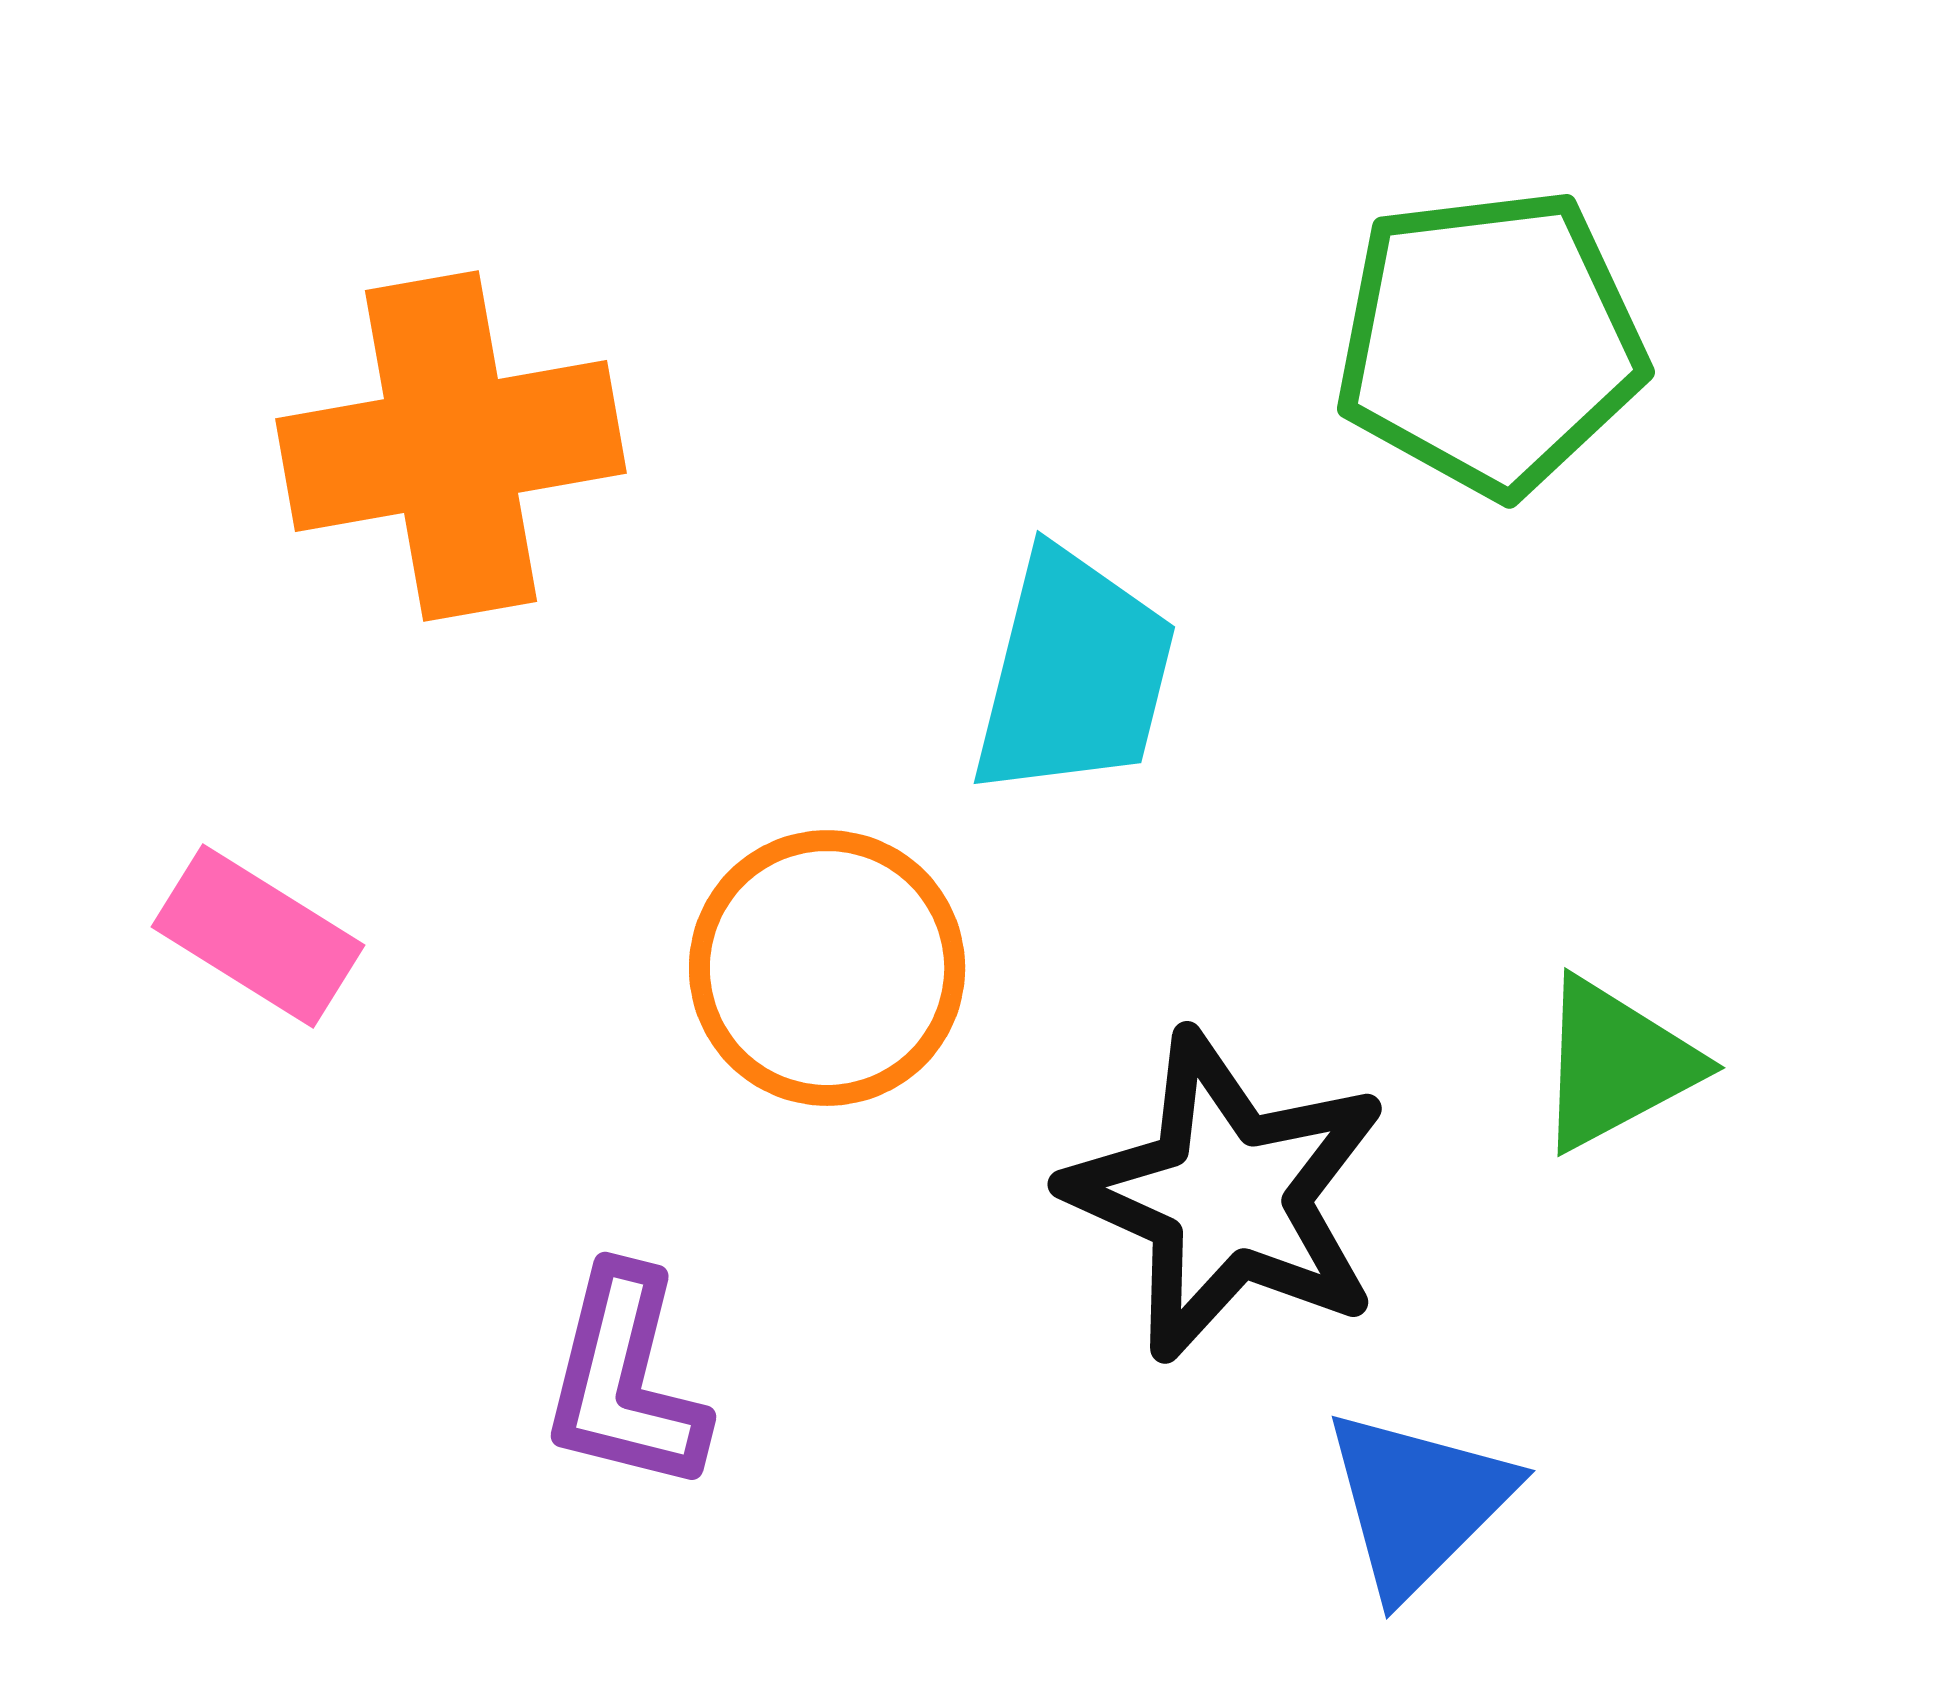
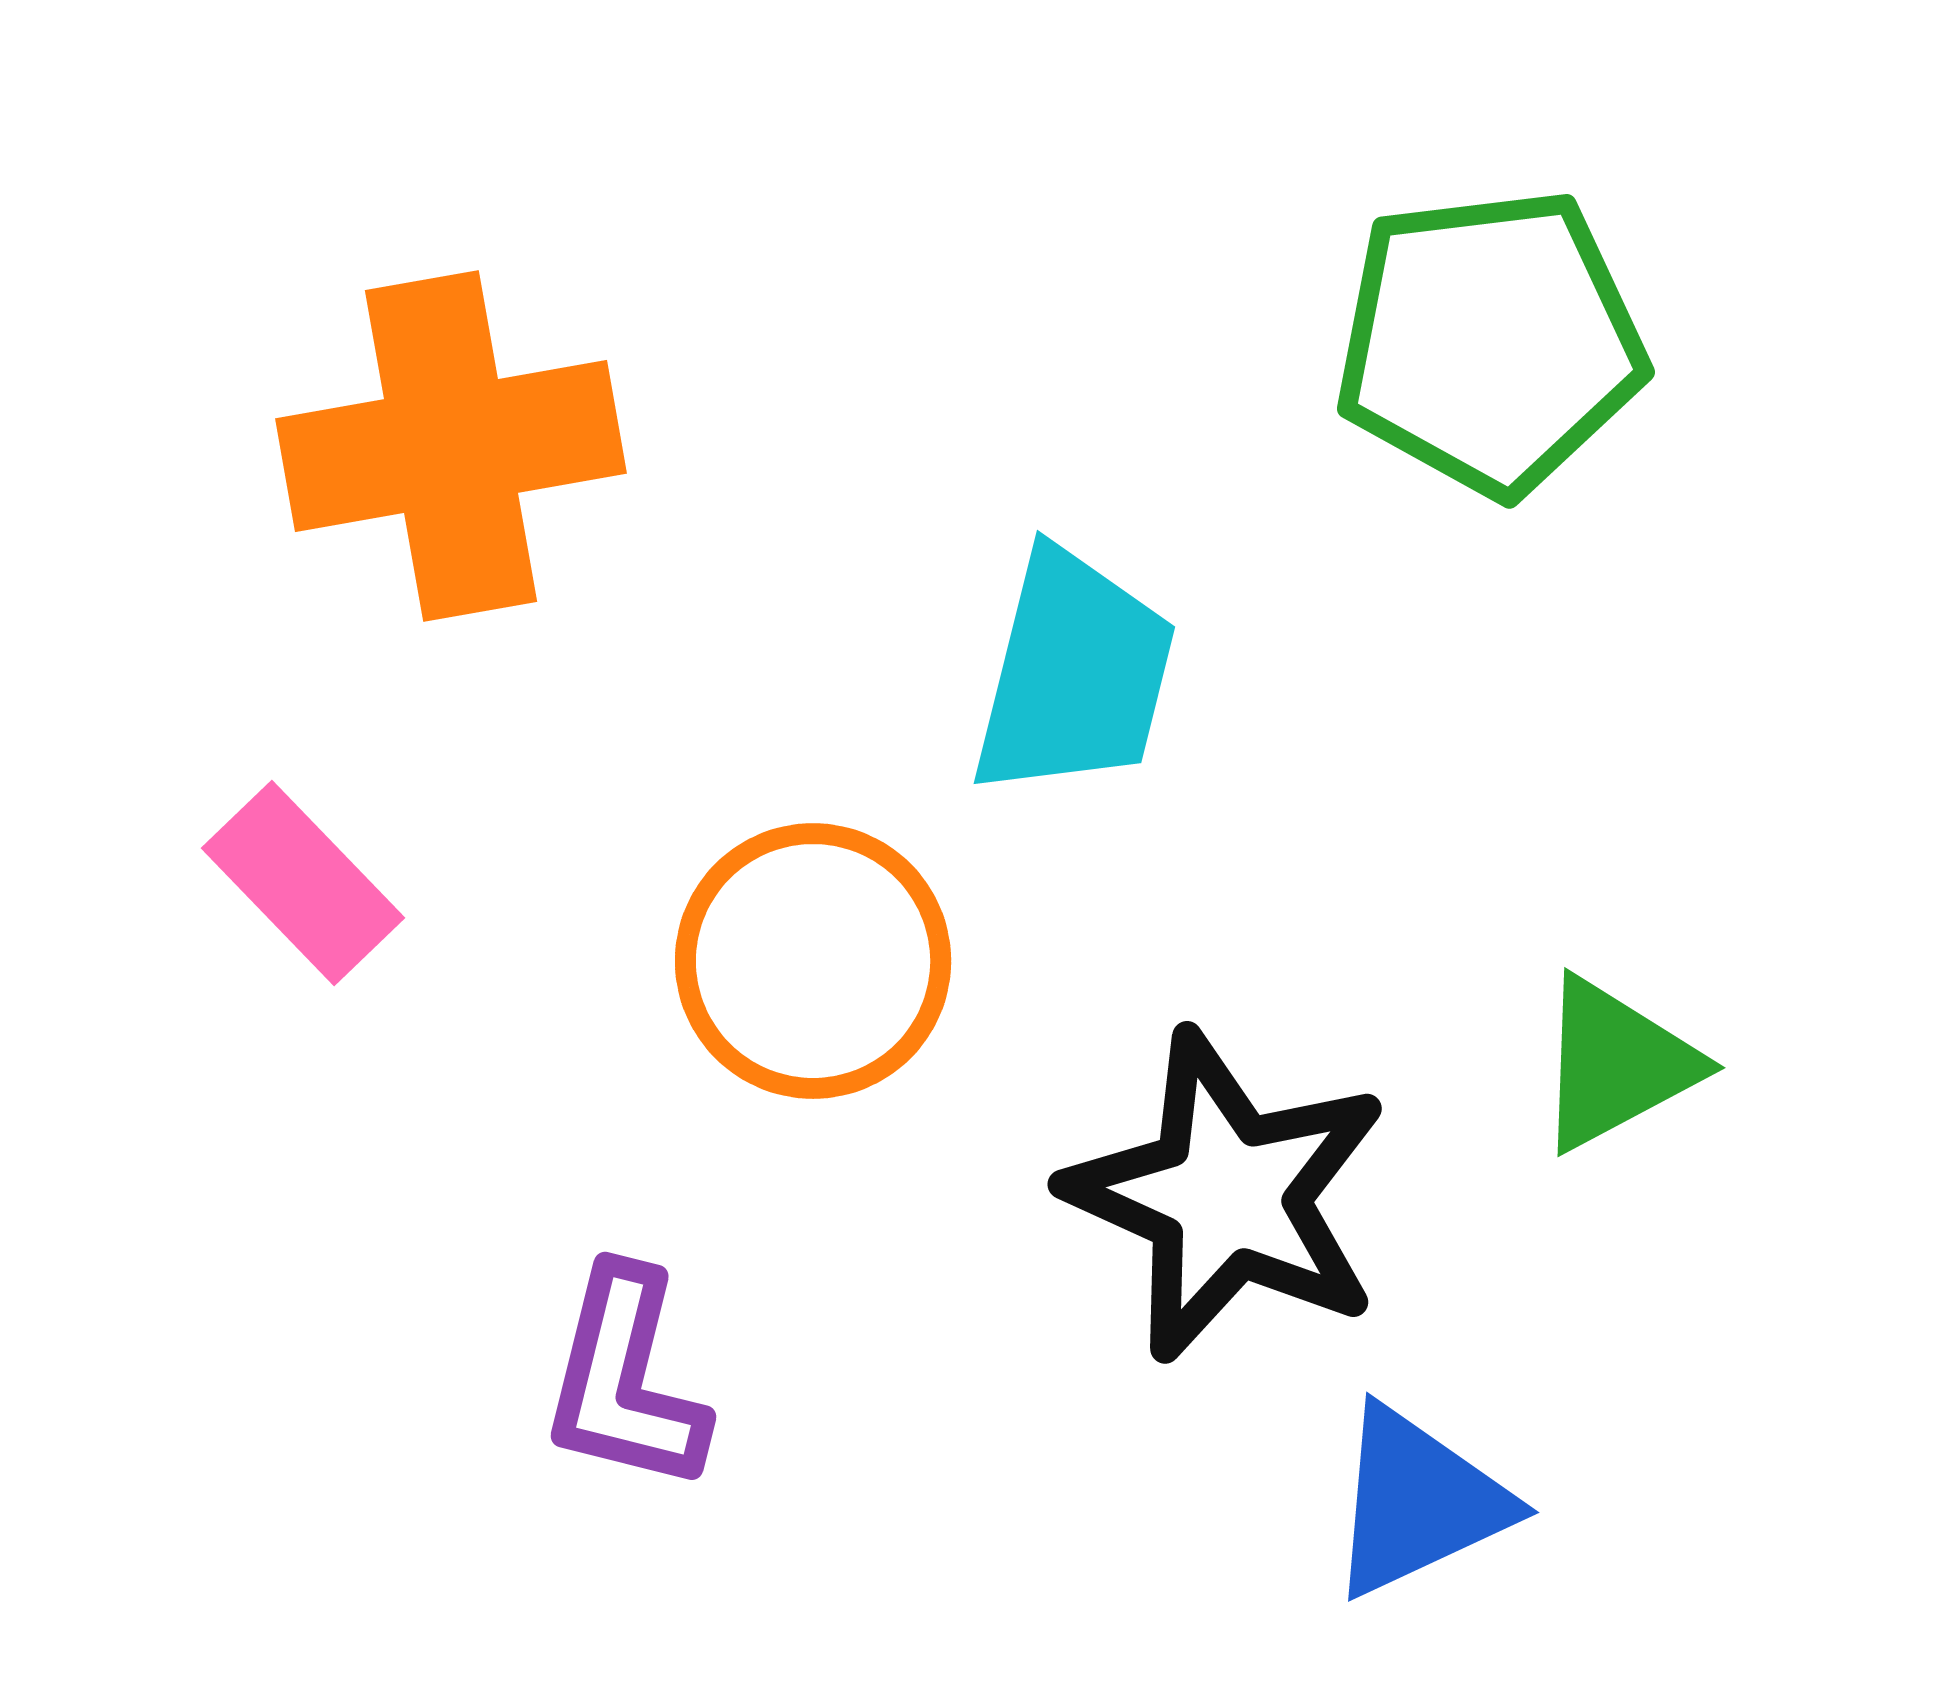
pink rectangle: moved 45 px right, 53 px up; rotated 14 degrees clockwise
orange circle: moved 14 px left, 7 px up
blue triangle: rotated 20 degrees clockwise
